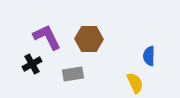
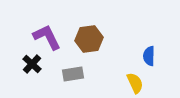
brown hexagon: rotated 8 degrees counterclockwise
black cross: rotated 18 degrees counterclockwise
